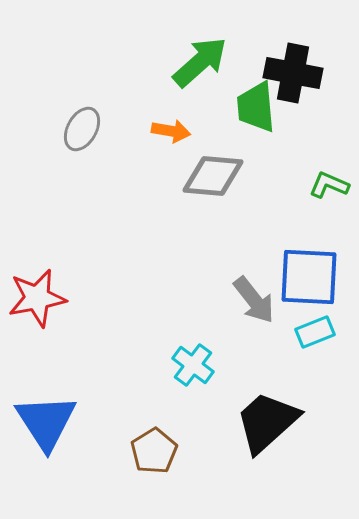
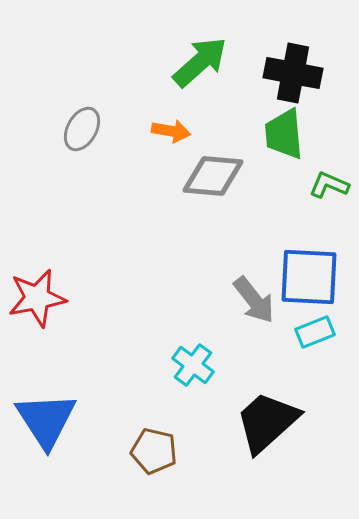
green trapezoid: moved 28 px right, 27 px down
blue triangle: moved 2 px up
brown pentagon: rotated 27 degrees counterclockwise
